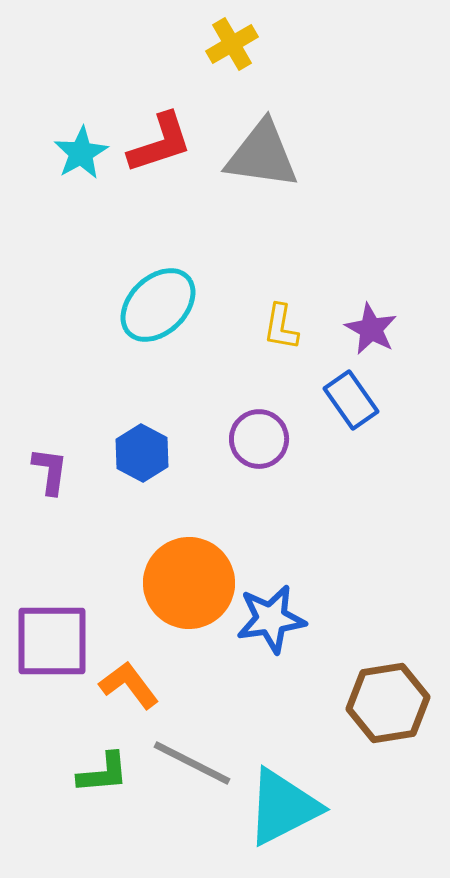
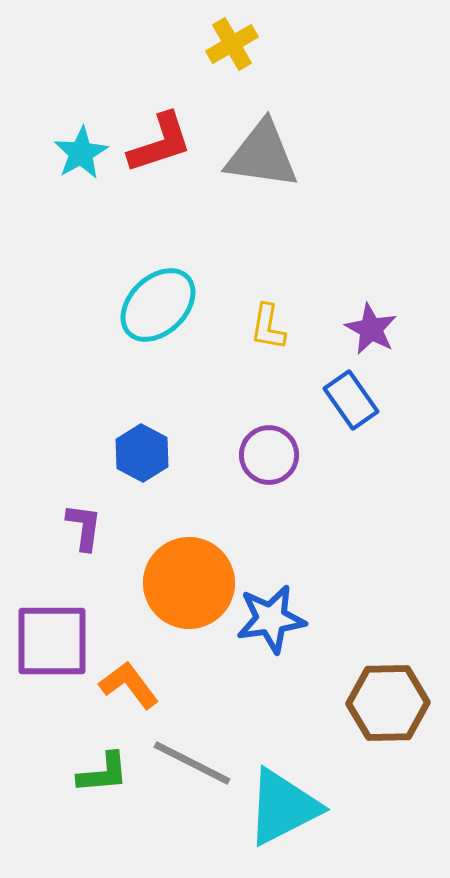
yellow L-shape: moved 13 px left
purple circle: moved 10 px right, 16 px down
purple L-shape: moved 34 px right, 56 px down
brown hexagon: rotated 8 degrees clockwise
